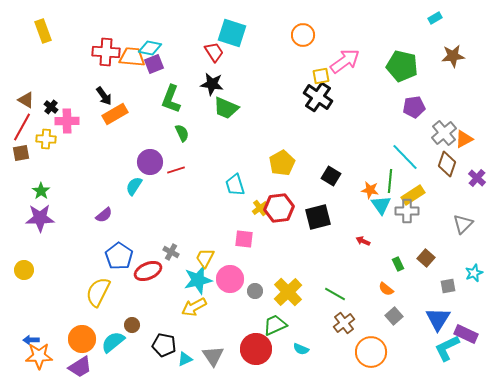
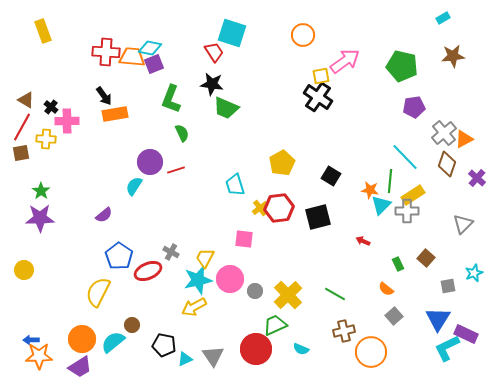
cyan rectangle at (435, 18): moved 8 px right
orange rectangle at (115, 114): rotated 20 degrees clockwise
cyan triangle at (381, 205): rotated 20 degrees clockwise
yellow cross at (288, 292): moved 3 px down
brown cross at (344, 323): moved 8 px down; rotated 25 degrees clockwise
